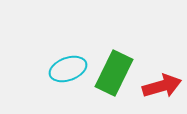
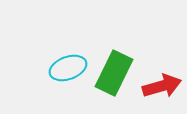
cyan ellipse: moved 1 px up
